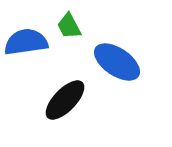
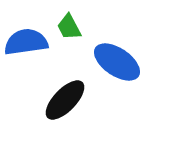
green trapezoid: moved 1 px down
